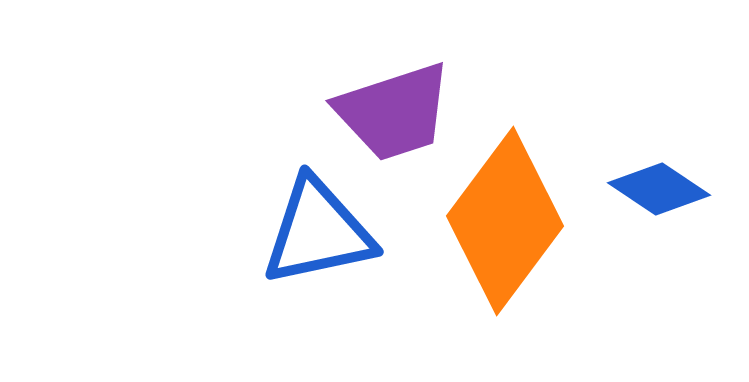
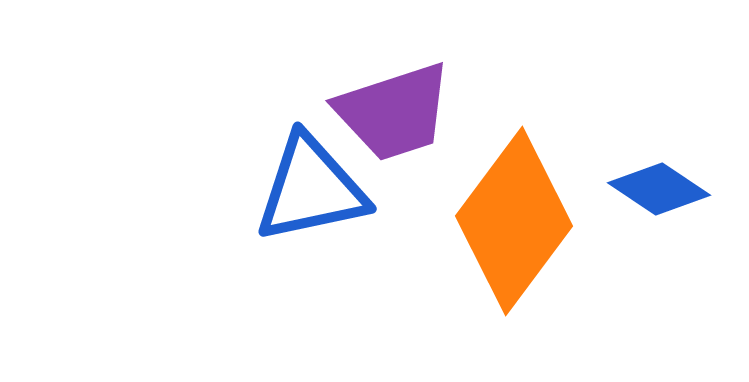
orange diamond: moved 9 px right
blue triangle: moved 7 px left, 43 px up
